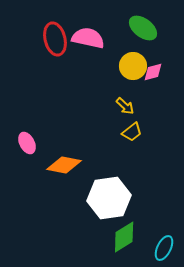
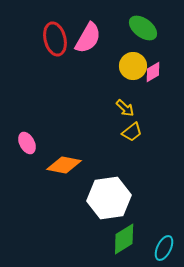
pink semicircle: rotated 108 degrees clockwise
pink diamond: rotated 15 degrees counterclockwise
yellow arrow: moved 2 px down
green diamond: moved 2 px down
